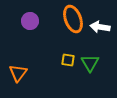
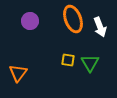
white arrow: rotated 120 degrees counterclockwise
